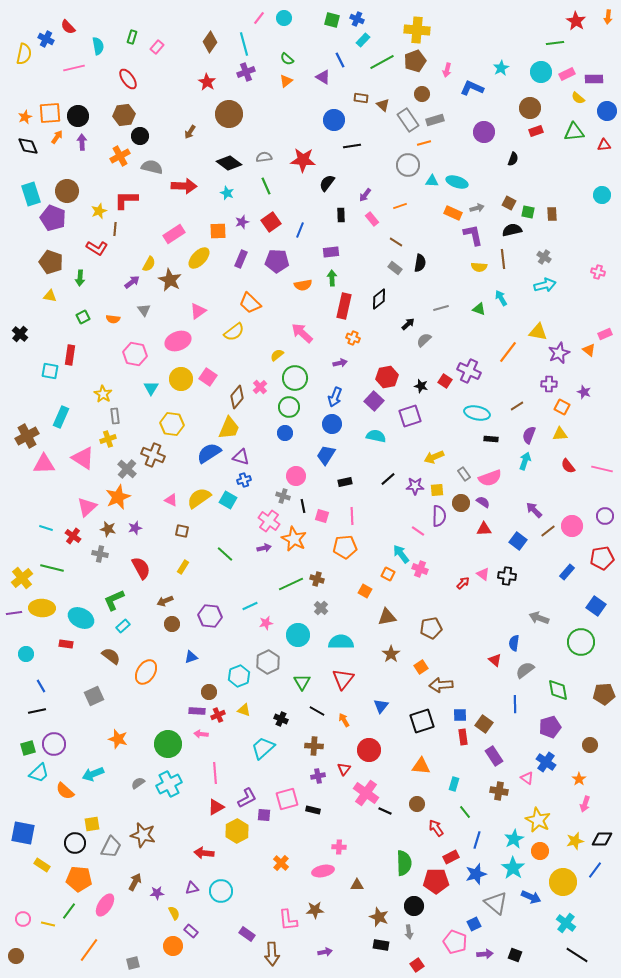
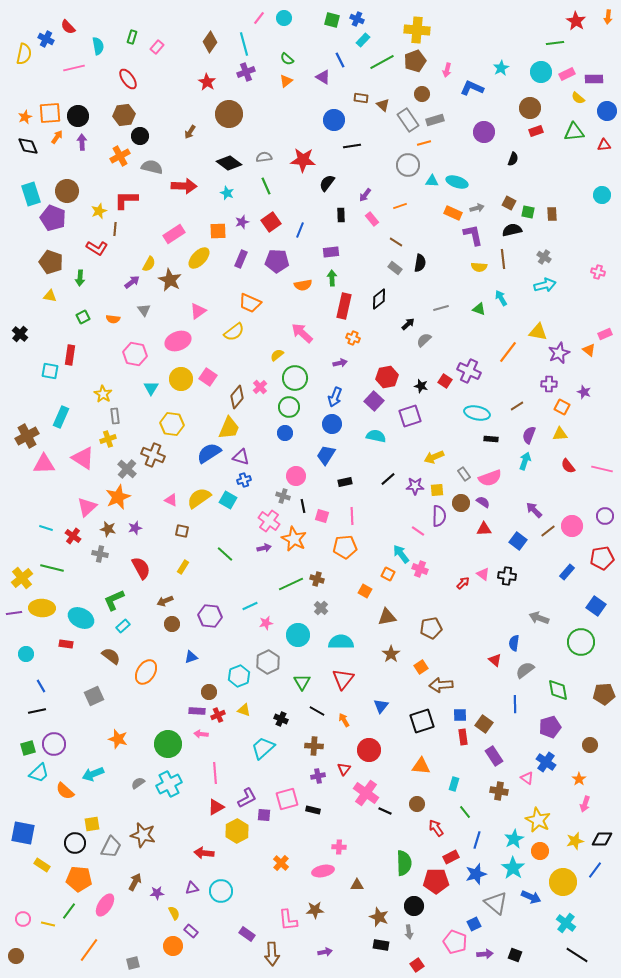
orange trapezoid at (250, 303): rotated 20 degrees counterclockwise
